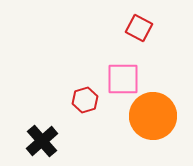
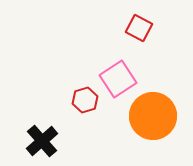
pink square: moved 5 px left; rotated 33 degrees counterclockwise
